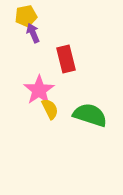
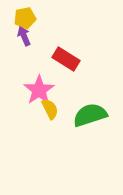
yellow pentagon: moved 1 px left, 2 px down
purple arrow: moved 9 px left, 3 px down
red rectangle: rotated 44 degrees counterclockwise
green semicircle: rotated 36 degrees counterclockwise
